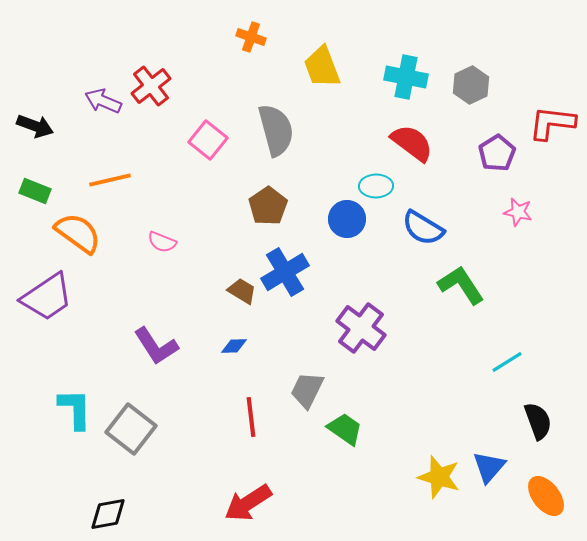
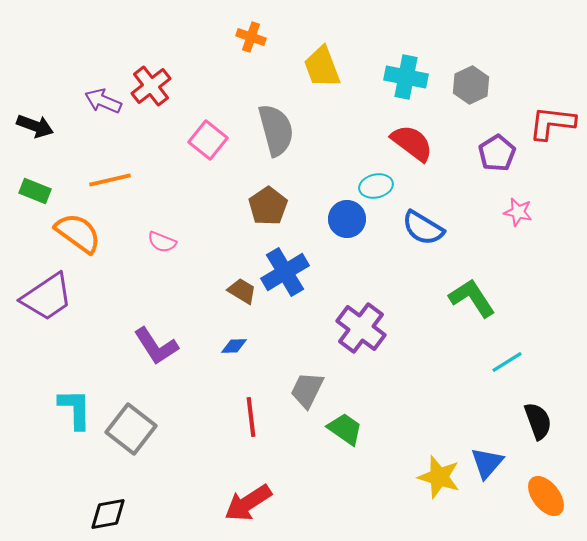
cyan ellipse: rotated 12 degrees counterclockwise
green L-shape: moved 11 px right, 13 px down
blue triangle: moved 2 px left, 4 px up
